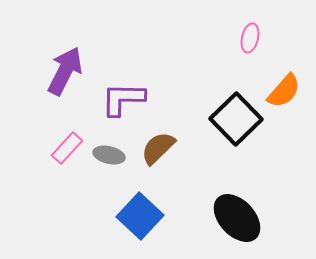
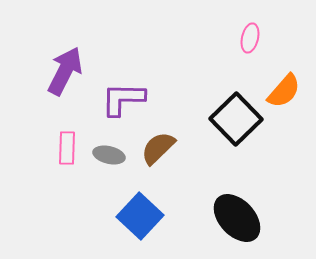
pink rectangle: rotated 40 degrees counterclockwise
